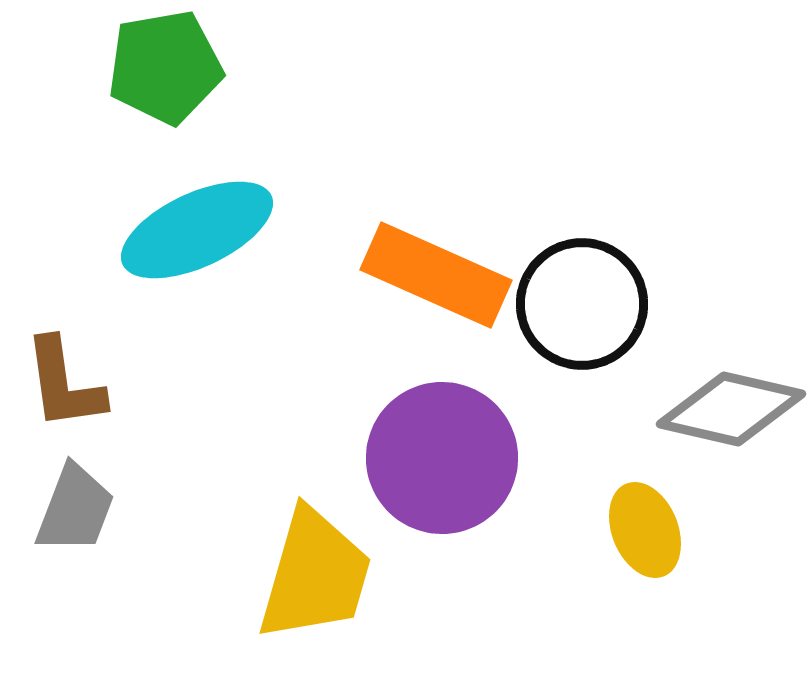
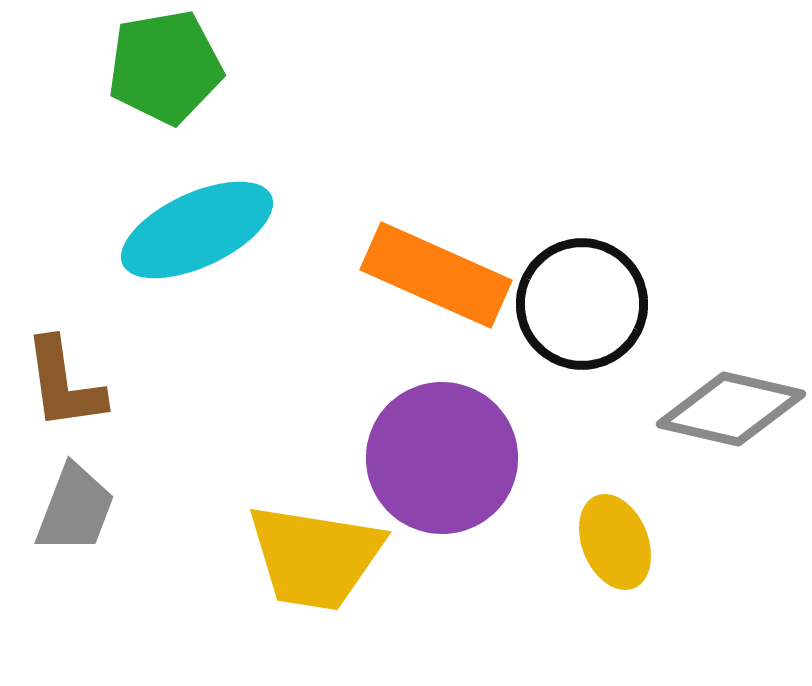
yellow ellipse: moved 30 px left, 12 px down
yellow trapezoid: moved 18 px up; rotated 83 degrees clockwise
